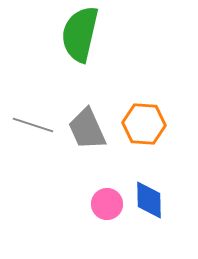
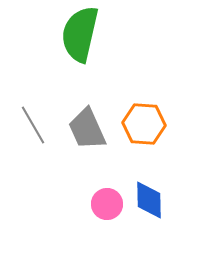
gray line: rotated 42 degrees clockwise
